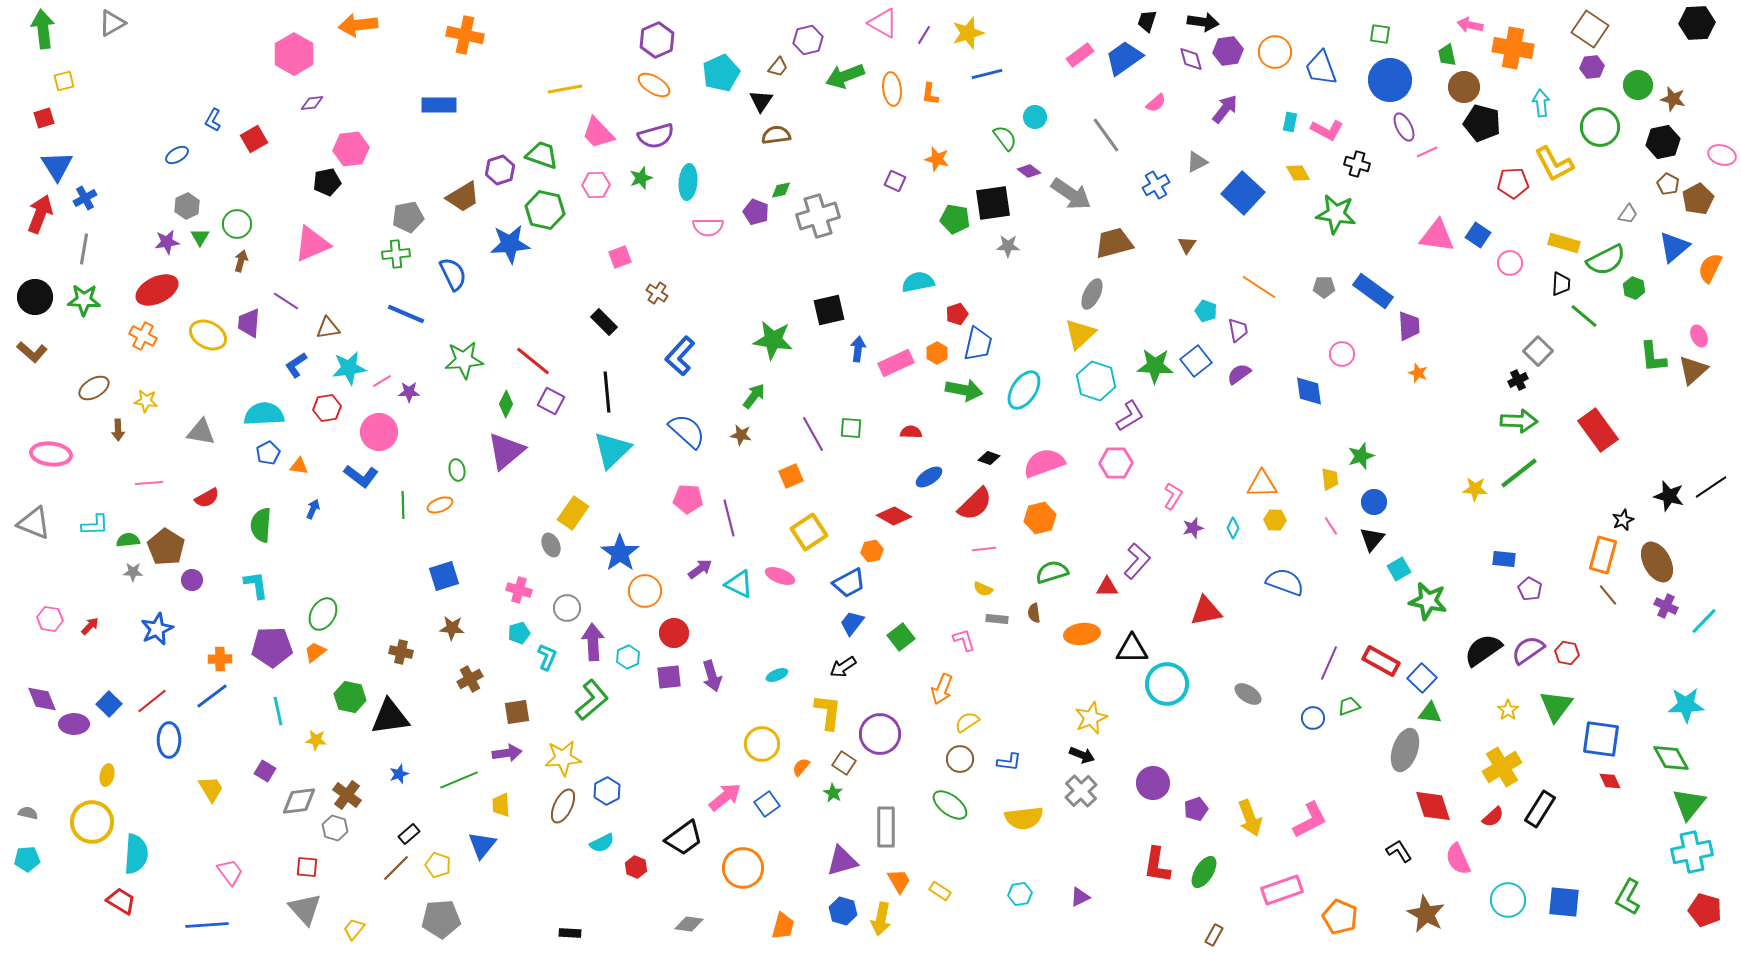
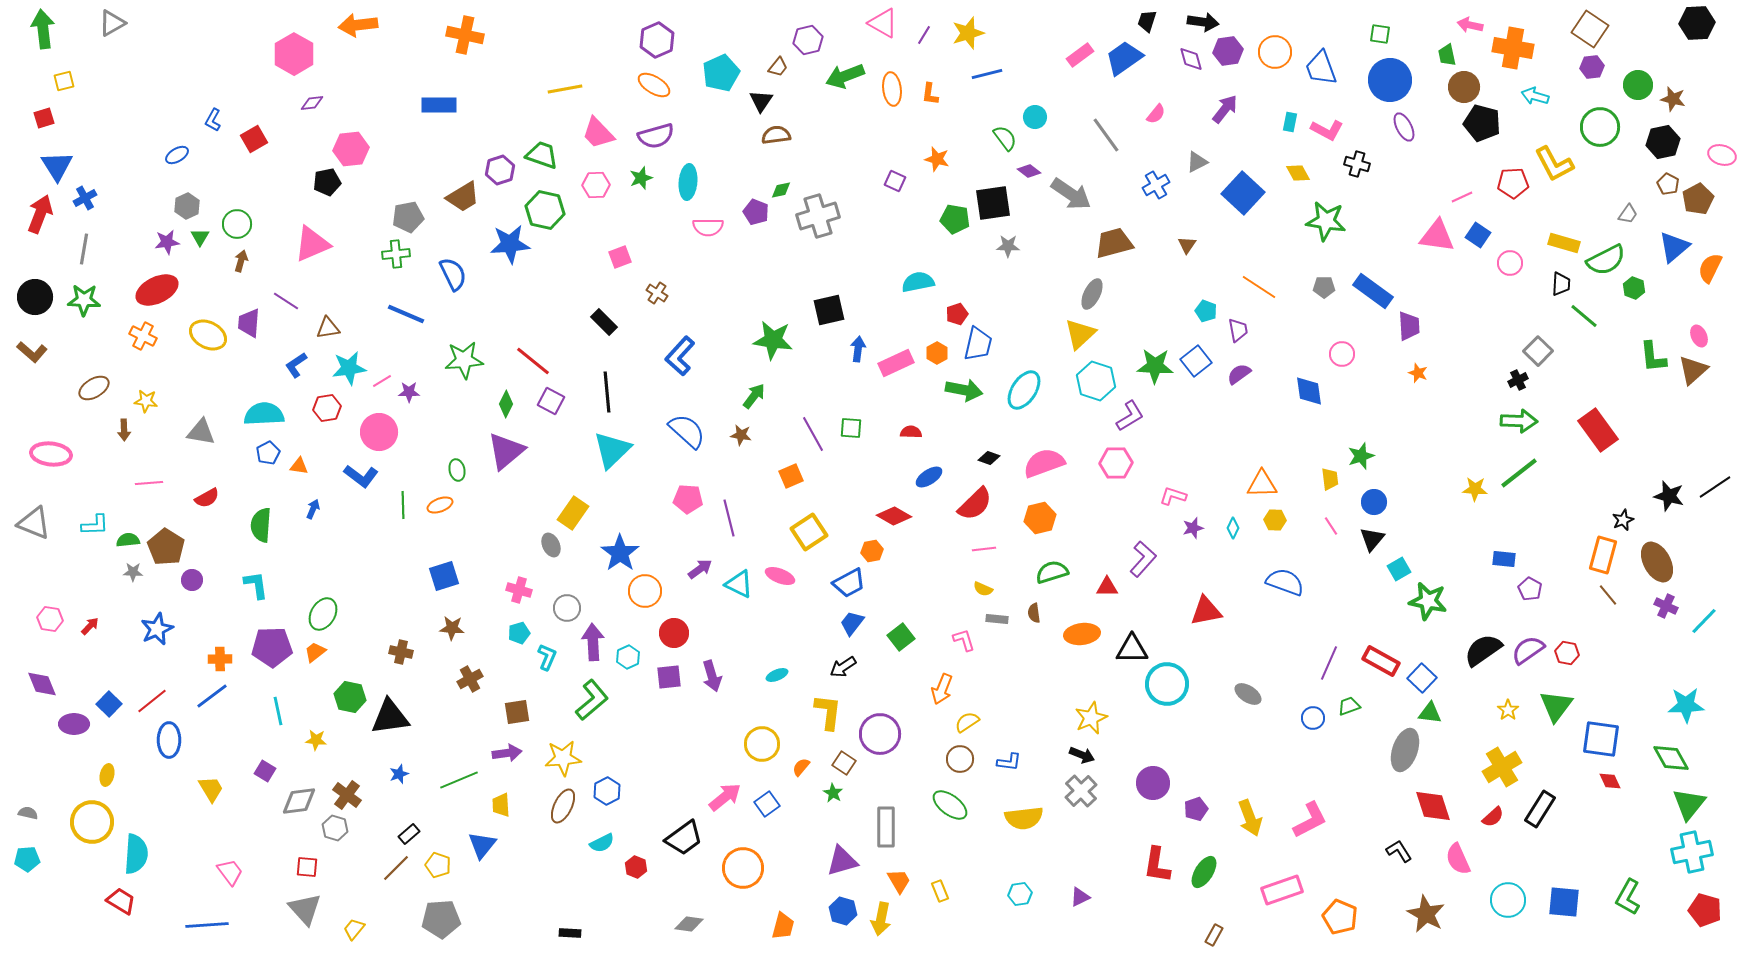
pink semicircle at (1156, 103): moved 11 px down; rotated 10 degrees counterclockwise
cyan arrow at (1541, 103): moved 6 px left, 7 px up; rotated 68 degrees counterclockwise
pink line at (1427, 152): moved 35 px right, 45 px down
green star at (1336, 214): moved 10 px left, 7 px down
brown arrow at (118, 430): moved 6 px right
black line at (1711, 487): moved 4 px right
pink L-shape at (1173, 496): rotated 104 degrees counterclockwise
purple L-shape at (1137, 561): moved 6 px right, 2 px up
purple diamond at (42, 699): moved 15 px up
yellow rectangle at (940, 891): rotated 35 degrees clockwise
